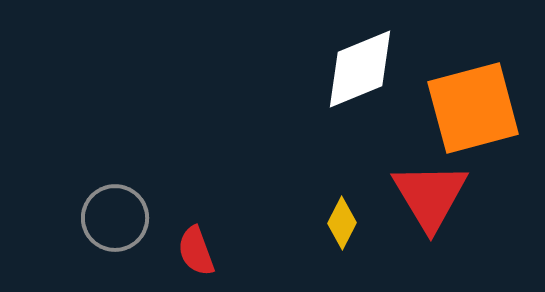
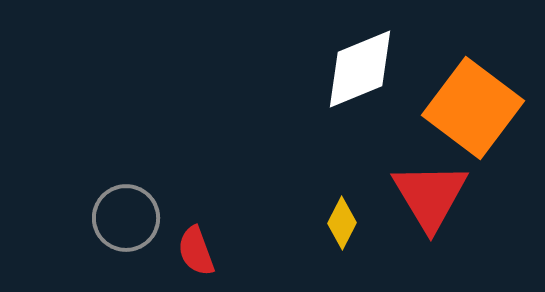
orange square: rotated 38 degrees counterclockwise
gray circle: moved 11 px right
